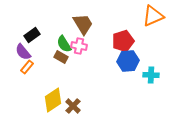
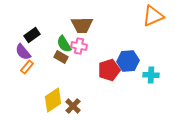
brown trapezoid: moved 1 px left, 1 px down; rotated 120 degrees clockwise
red pentagon: moved 14 px left, 29 px down
